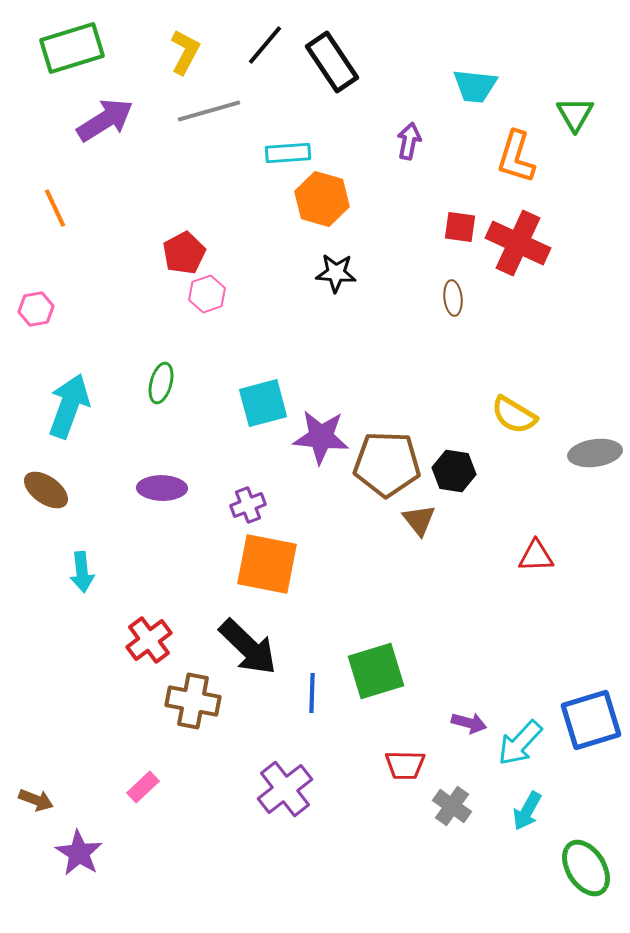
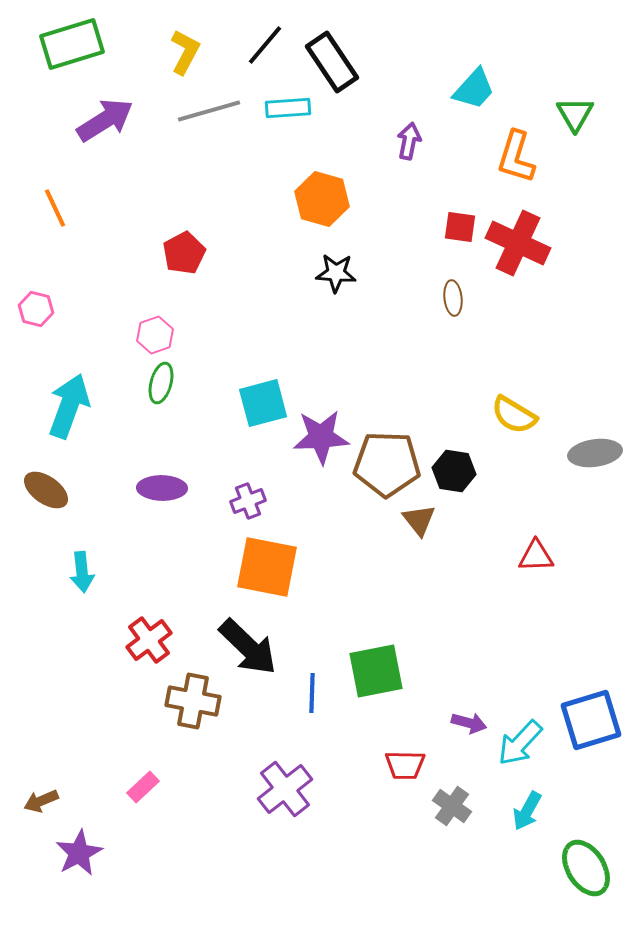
green rectangle at (72, 48): moved 4 px up
cyan trapezoid at (475, 86): moved 1 px left, 3 px down; rotated 54 degrees counterclockwise
cyan rectangle at (288, 153): moved 45 px up
pink hexagon at (207, 294): moved 52 px left, 41 px down
pink hexagon at (36, 309): rotated 24 degrees clockwise
purple star at (321, 437): rotated 8 degrees counterclockwise
purple cross at (248, 505): moved 4 px up
orange square at (267, 564): moved 3 px down
green square at (376, 671): rotated 6 degrees clockwise
brown arrow at (36, 800): moved 5 px right, 1 px down; rotated 136 degrees clockwise
purple star at (79, 853): rotated 12 degrees clockwise
